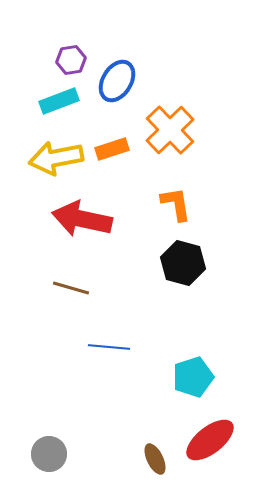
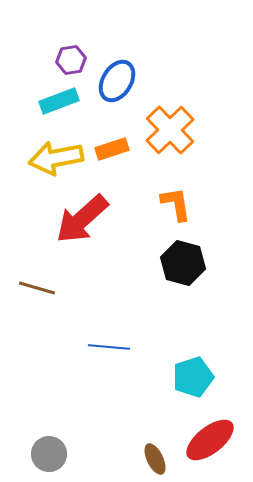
red arrow: rotated 54 degrees counterclockwise
brown line: moved 34 px left
